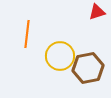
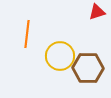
brown hexagon: rotated 12 degrees clockwise
